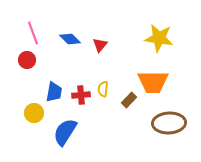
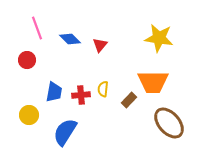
pink line: moved 4 px right, 5 px up
yellow circle: moved 5 px left, 2 px down
brown ellipse: rotated 52 degrees clockwise
